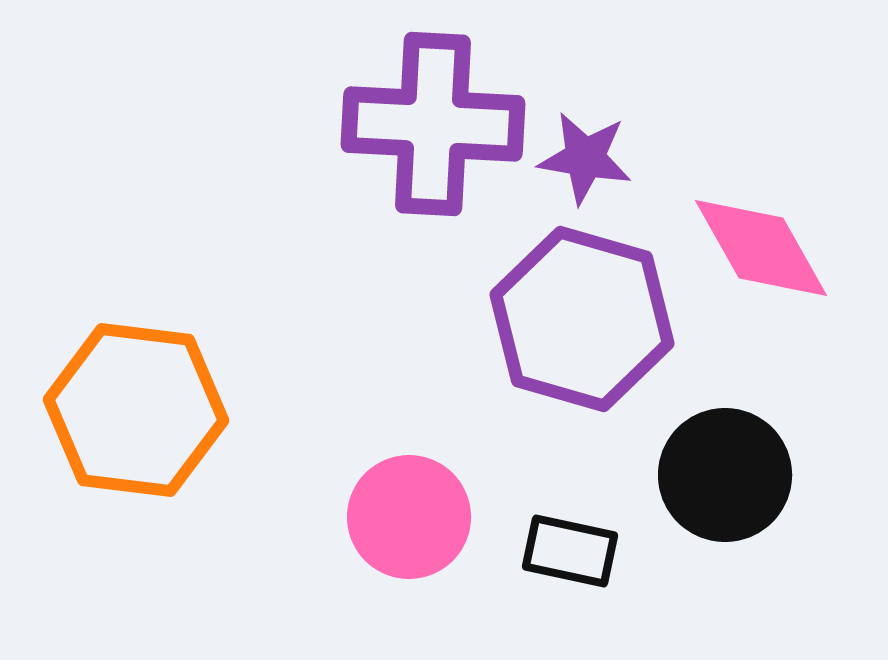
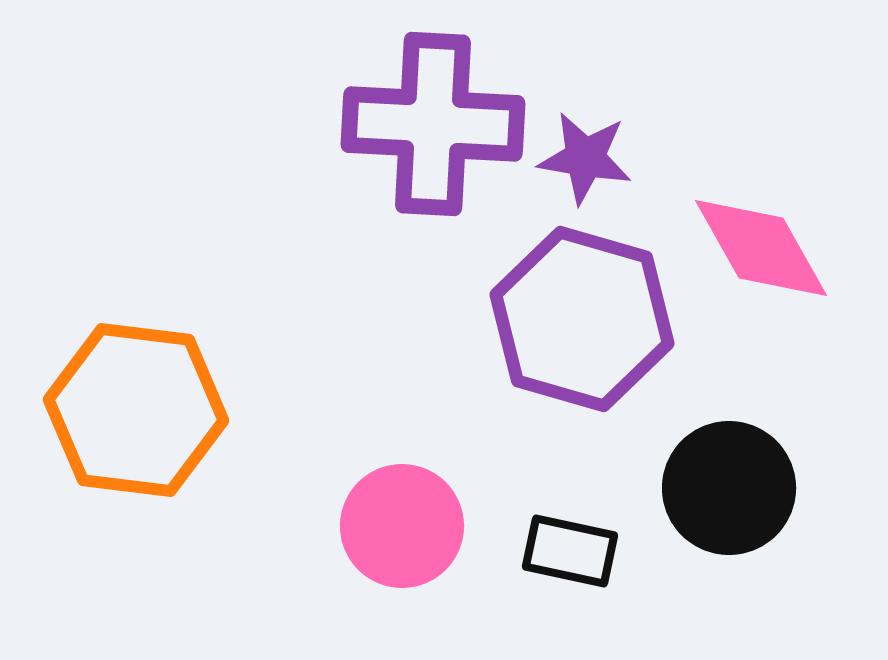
black circle: moved 4 px right, 13 px down
pink circle: moved 7 px left, 9 px down
